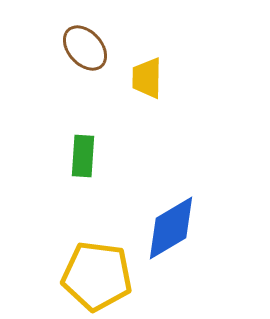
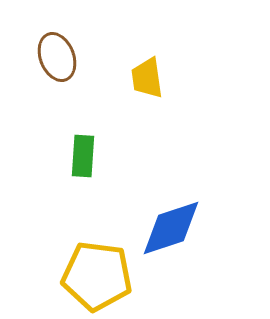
brown ellipse: moved 28 px left, 9 px down; rotated 21 degrees clockwise
yellow trapezoid: rotated 9 degrees counterclockwise
blue diamond: rotated 12 degrees clockwise
